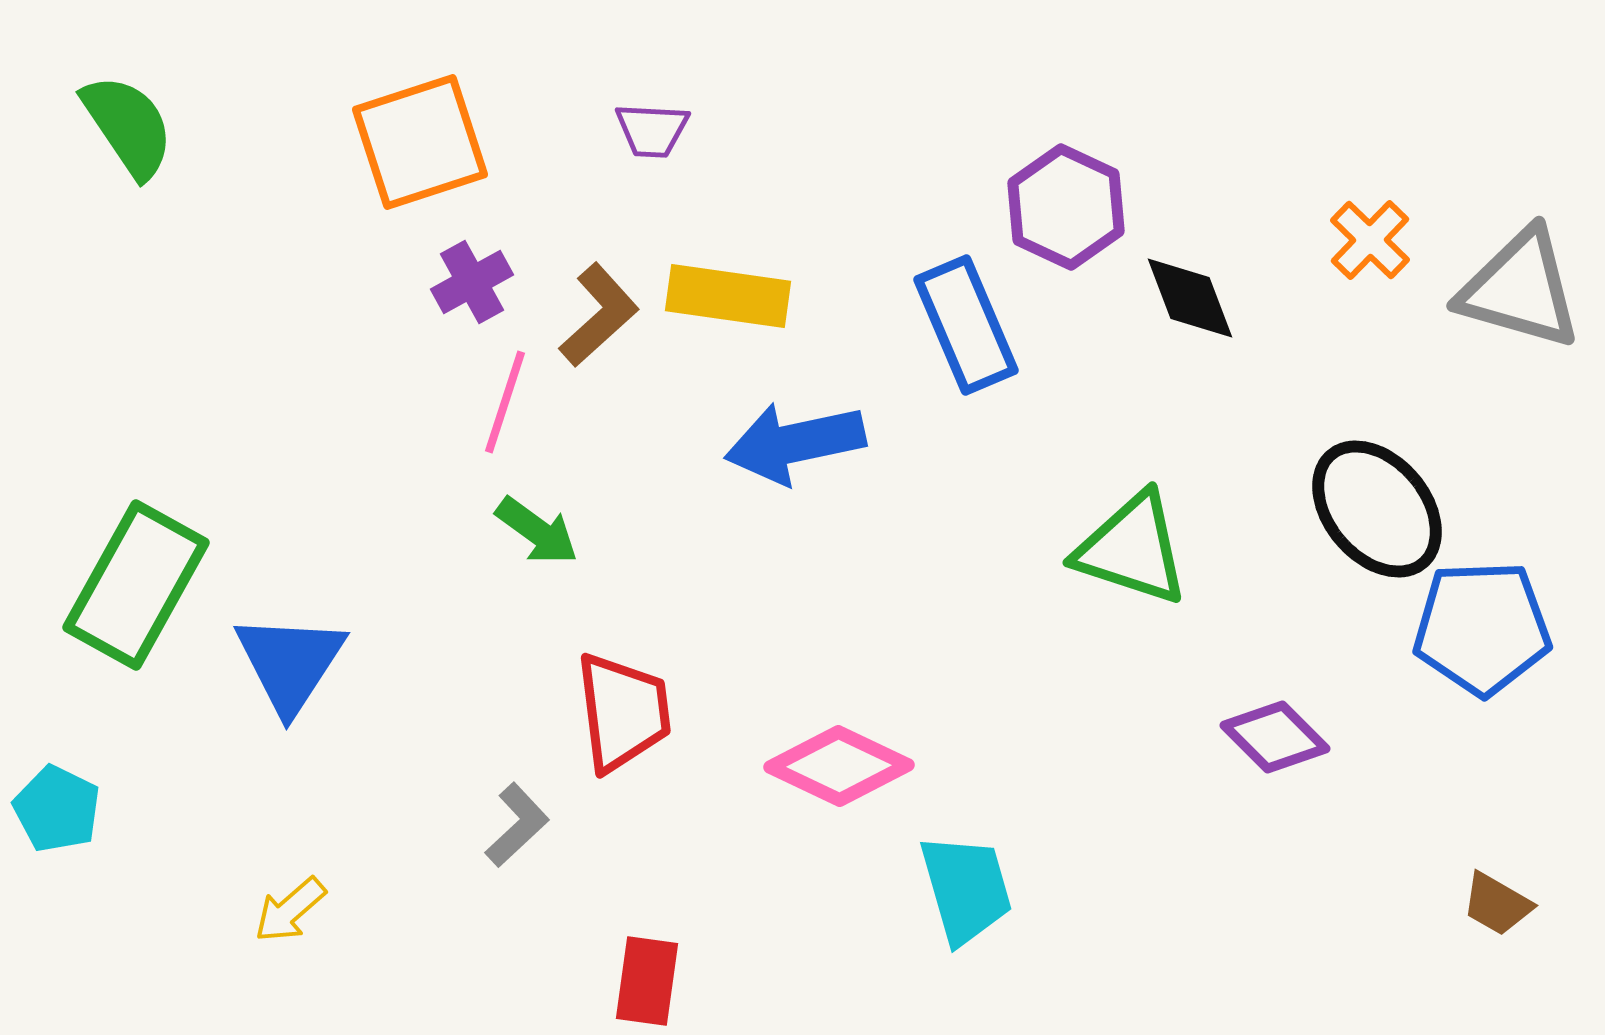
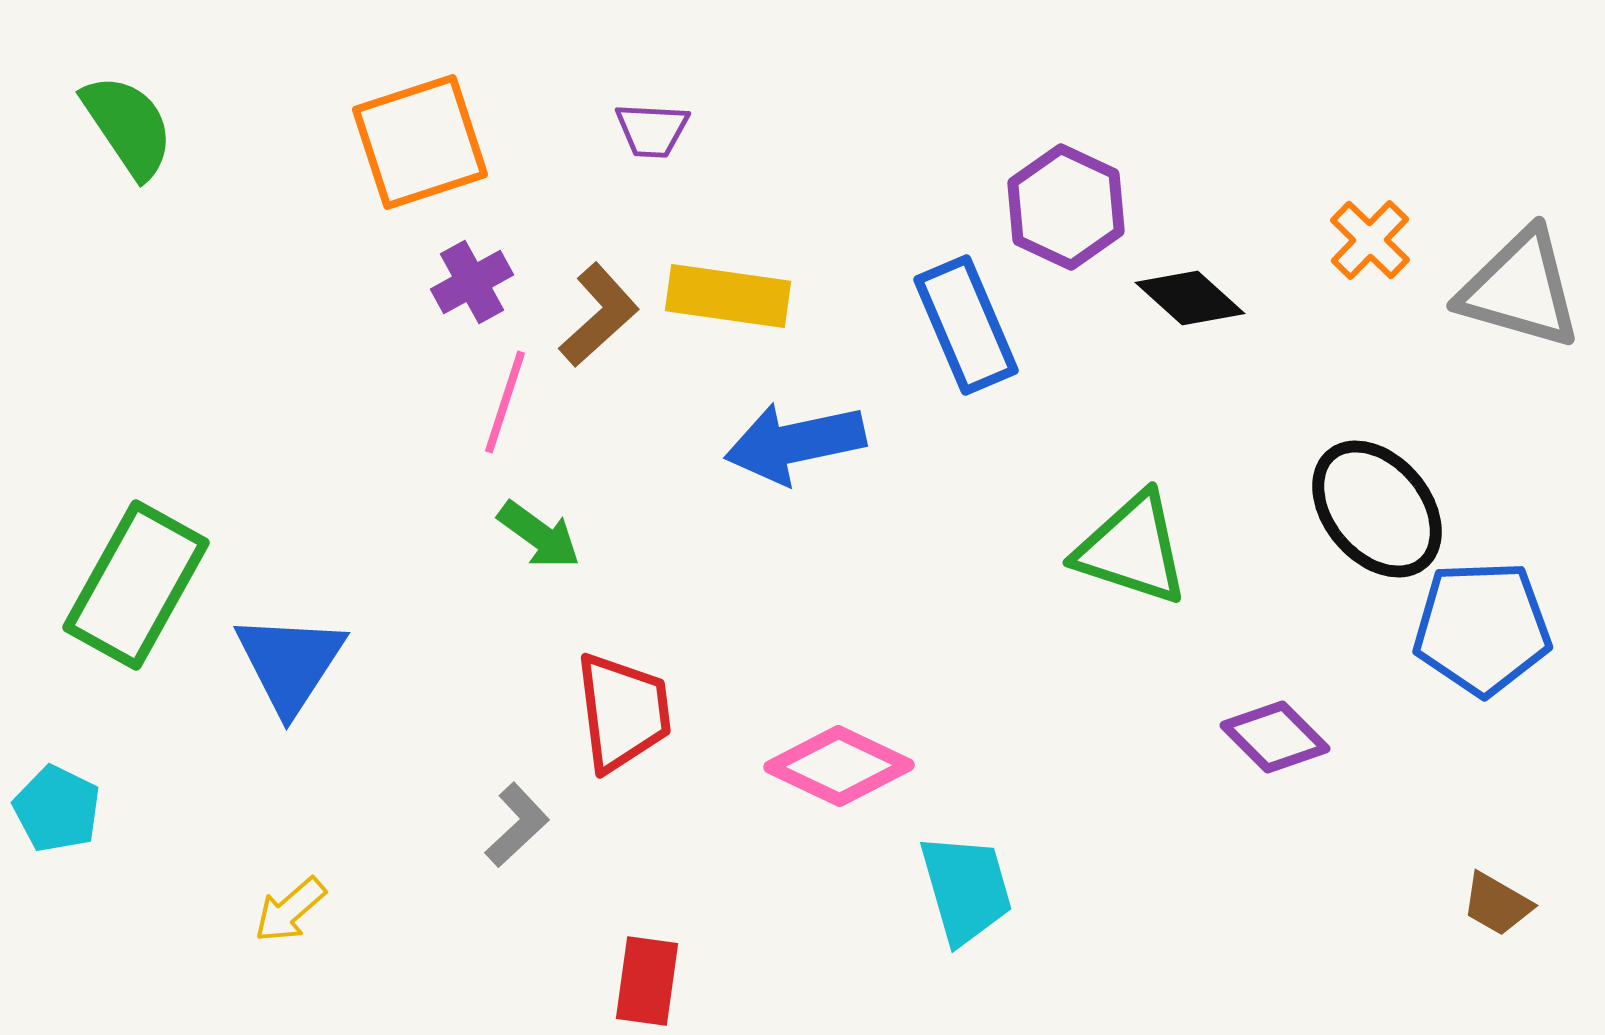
black diamond: rotated 27 degrees counterclockwise
green arrow: moved 2 px right, 4 px down
